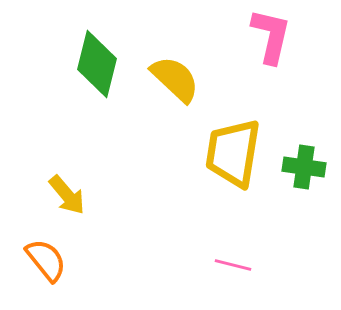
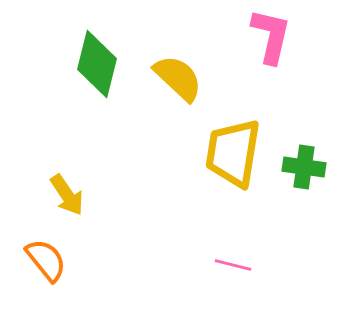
yellow semicircle: moved 3 px right, 1 px up
yellow arrow: rotated 6 degrees clockwise
